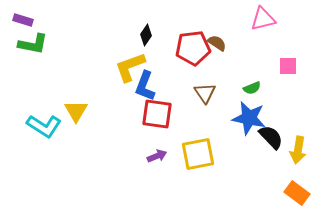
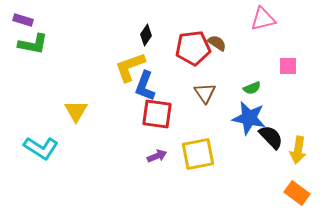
cyan L-shape: moved 3 px left, 22 px down
